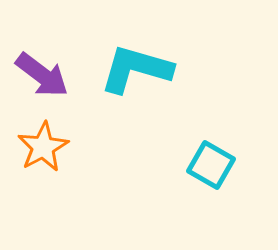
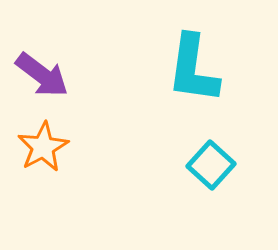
cyan L-shape: moved 57 px right; rotated 98 degrees counterclockwise
cyan square: rotated 12 degrees clockwise
